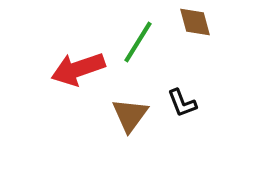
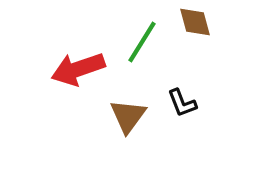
green line: moved 4 px right
brown triangle: moved 2 px left, 1 px down
